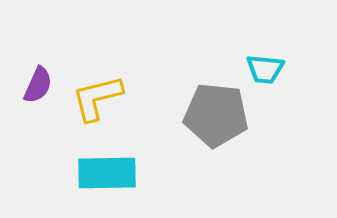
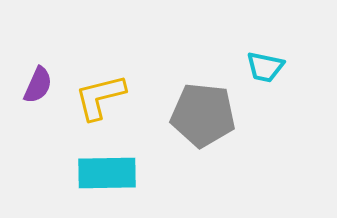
cyan trapezoid: moved 2 px up; rotated 6 degrees clockwise
yellow L-shape: moved 3 px right, 1 px up
gray pentagon: moved 13 px left
